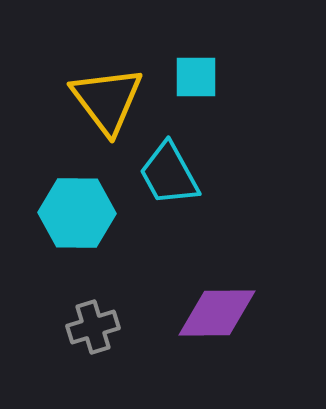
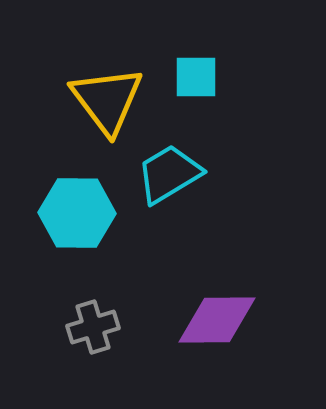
cyan trapezoid: rotated 88 degrees clockwise
purple diamond: moved 7 px down
